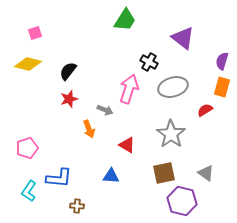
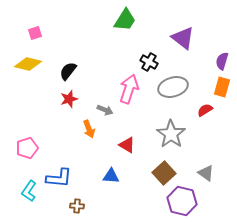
brown square: rotated 30 degrees counterclockwise
